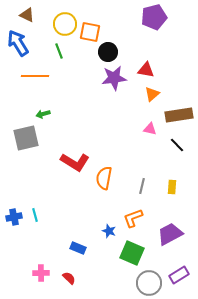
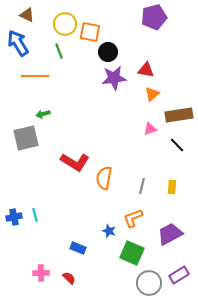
pink triangle: rotated 32 degrees counterclockwise
